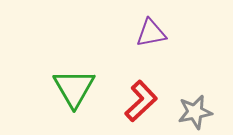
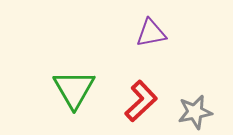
green triangle: moved 1 px down
